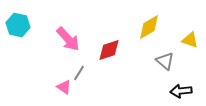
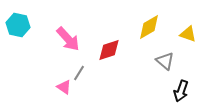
yellow triangle: moved 2 px left, 6 px up
black arrow: rotated 65 degrees counterclockwise
